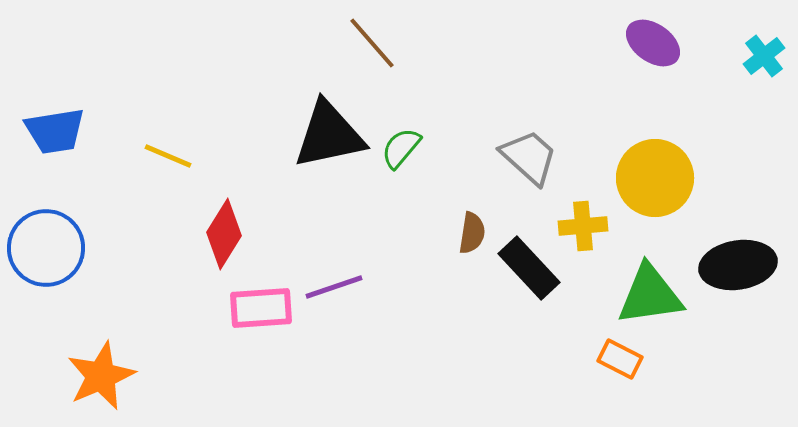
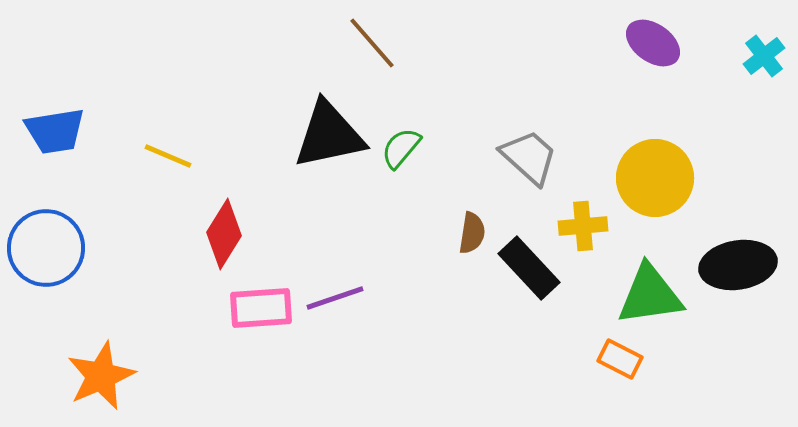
purple line: moved 1 px right, 11 px down
